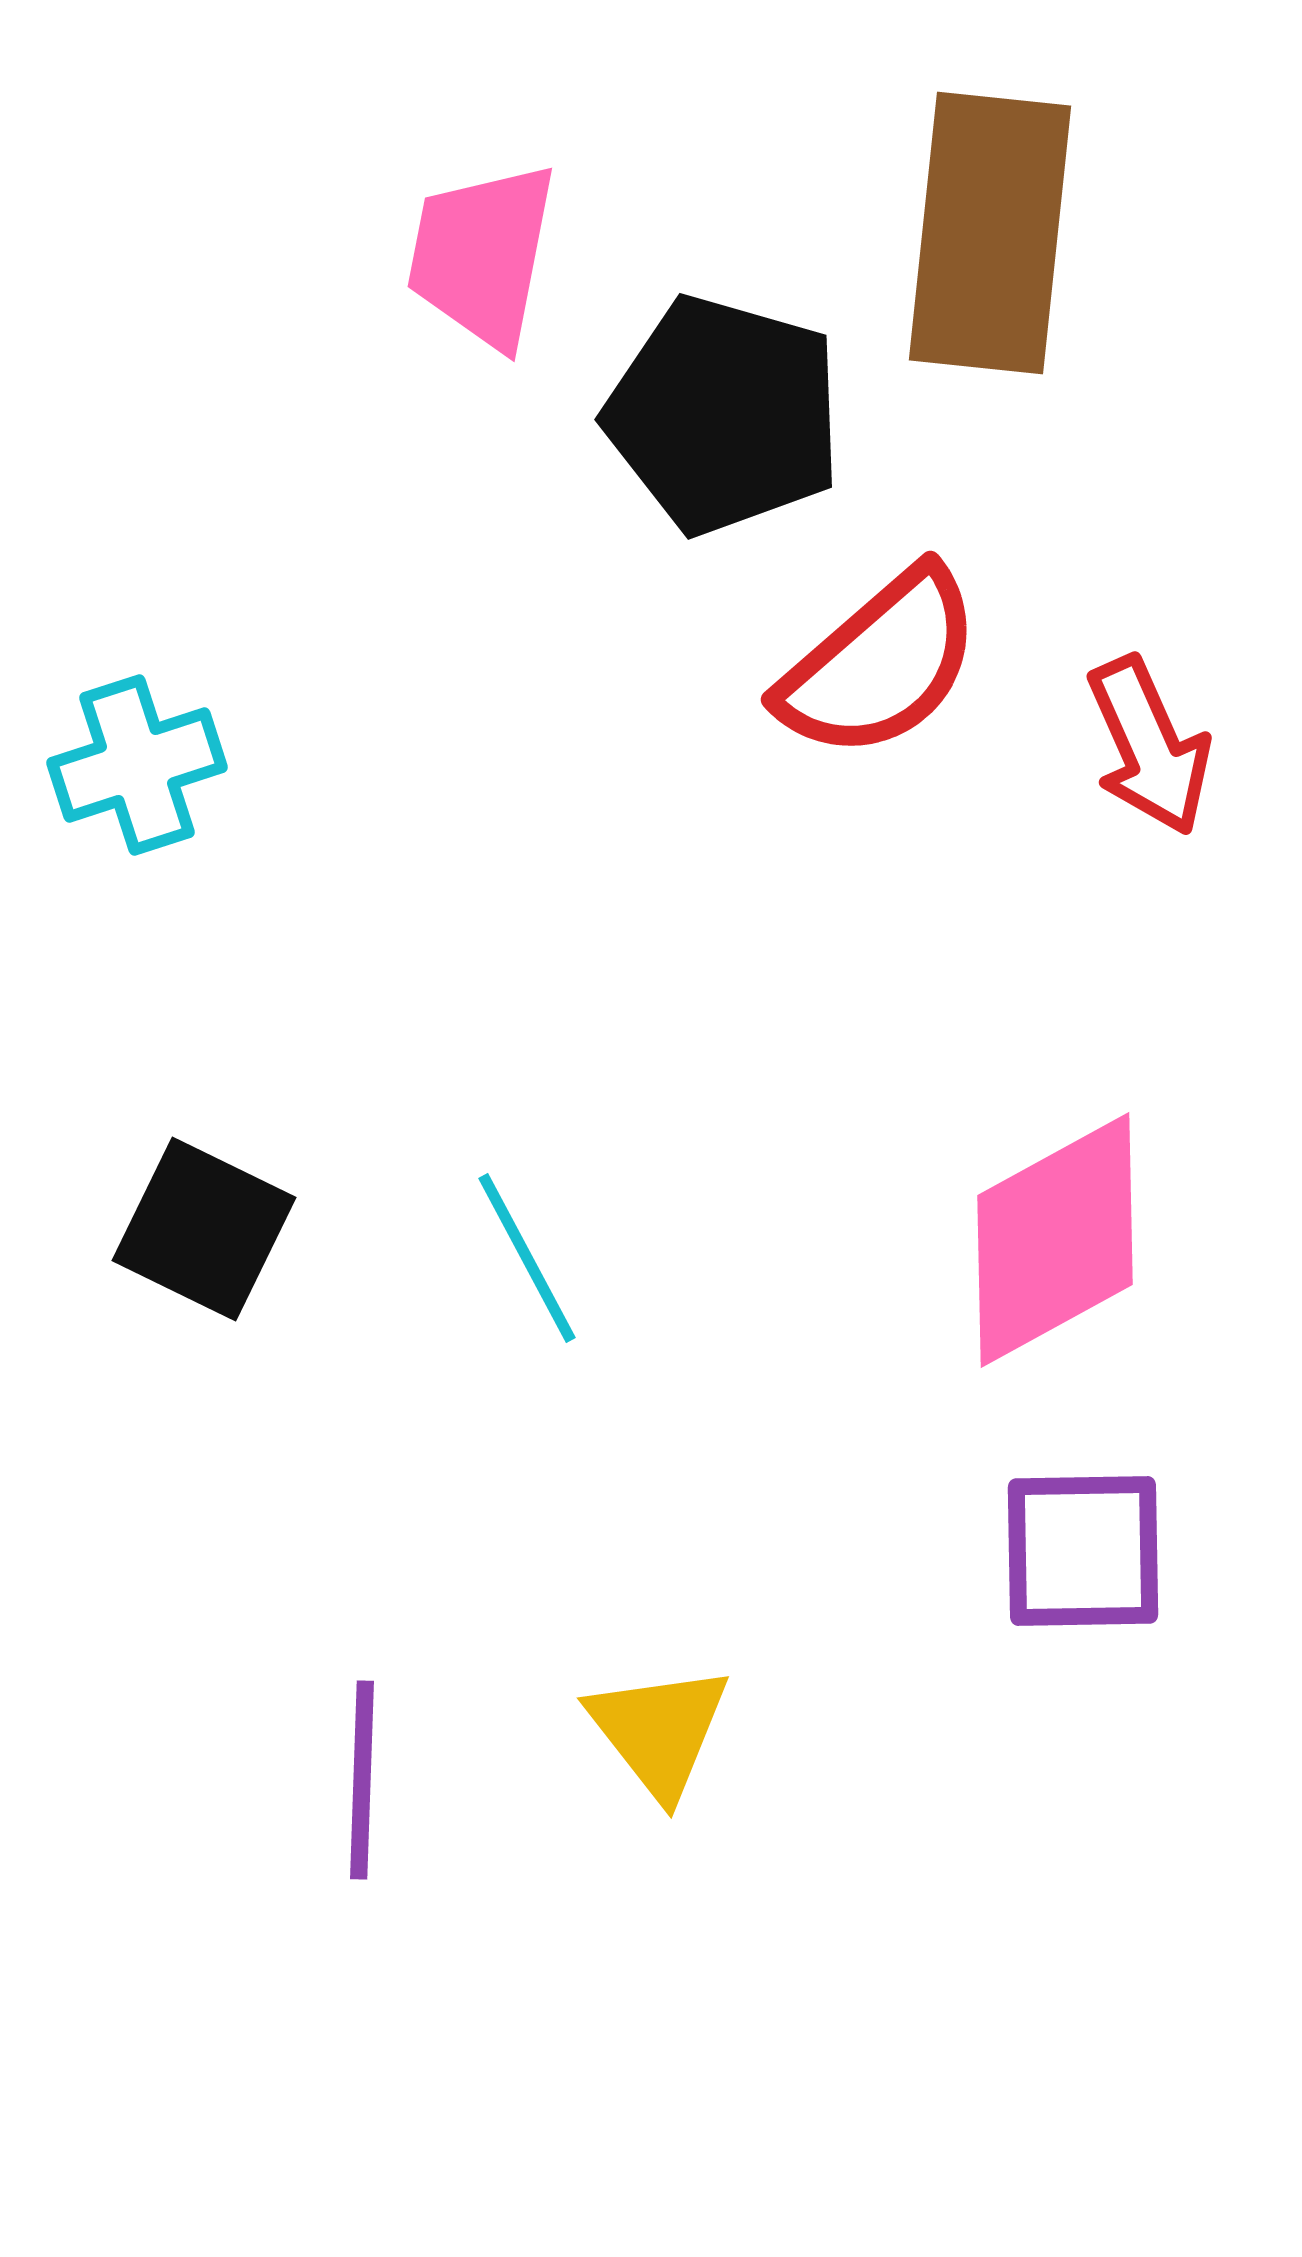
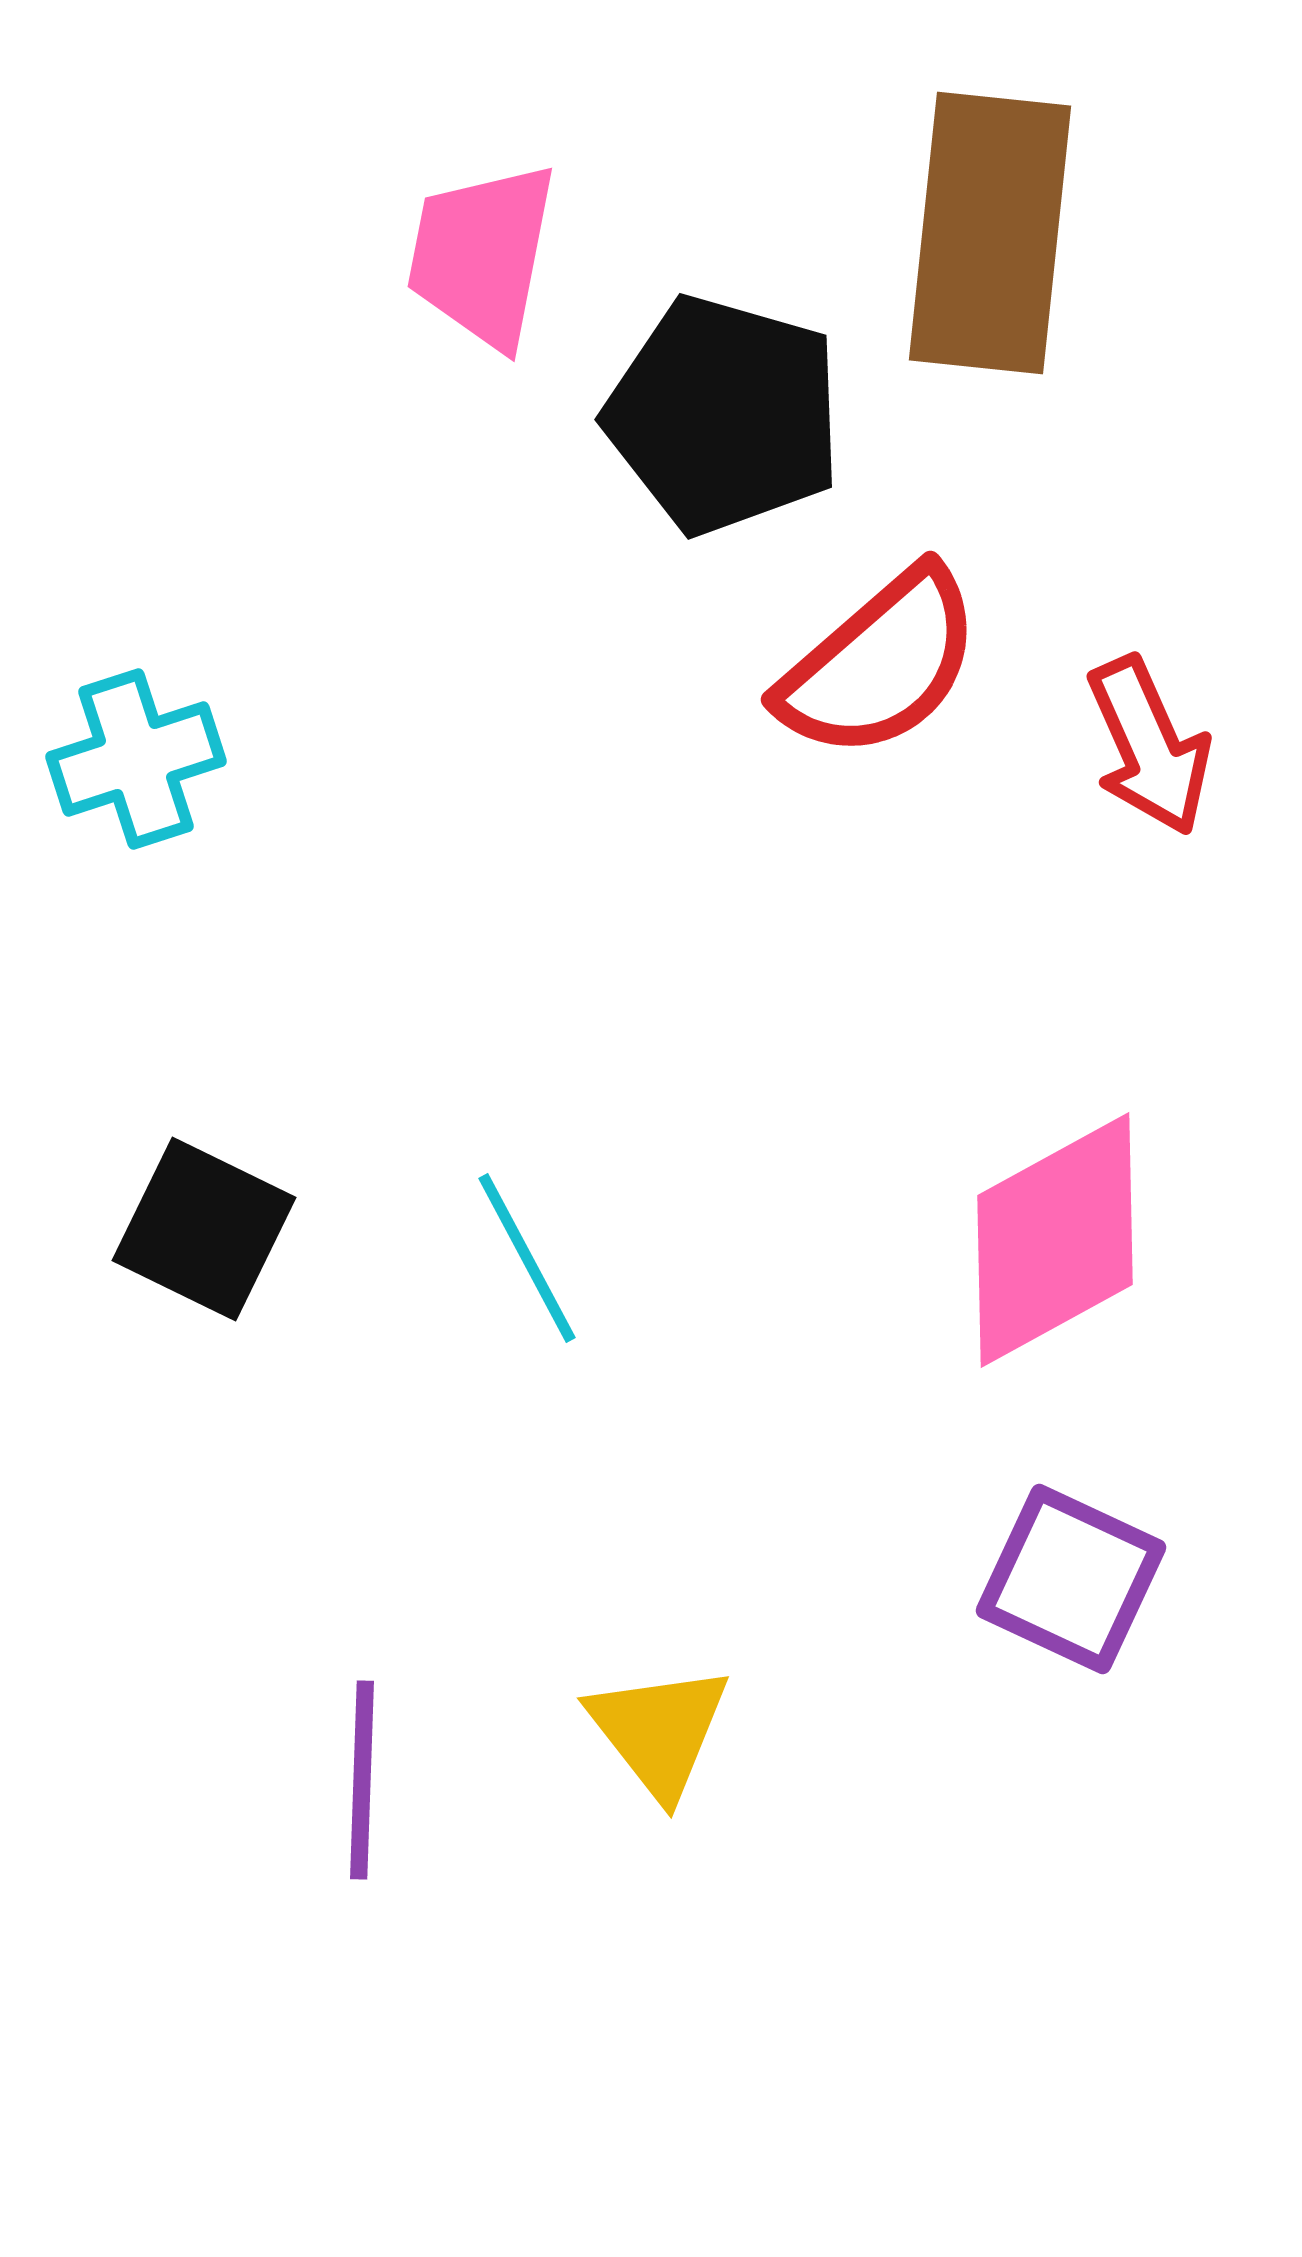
cyan cross: moved 1 px left, 6 px up
purple square: moved 12 px left, 28 px down; rotated 26 degrees clockwise
